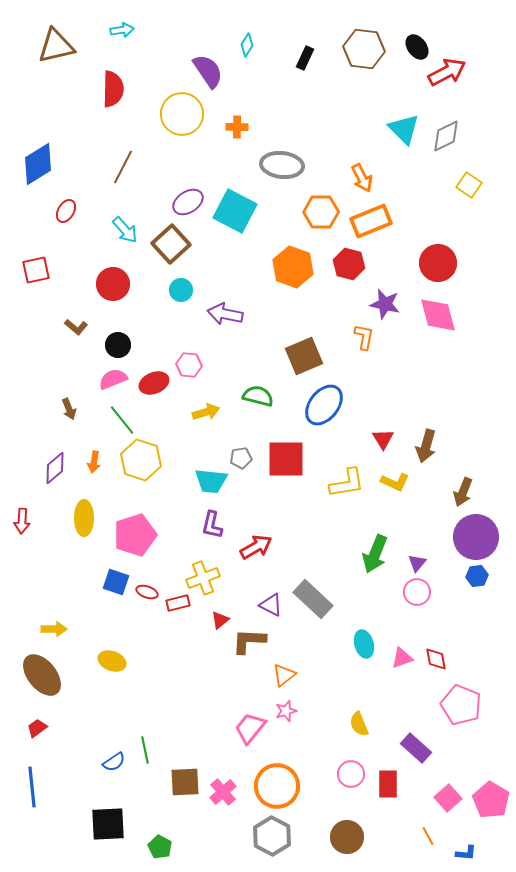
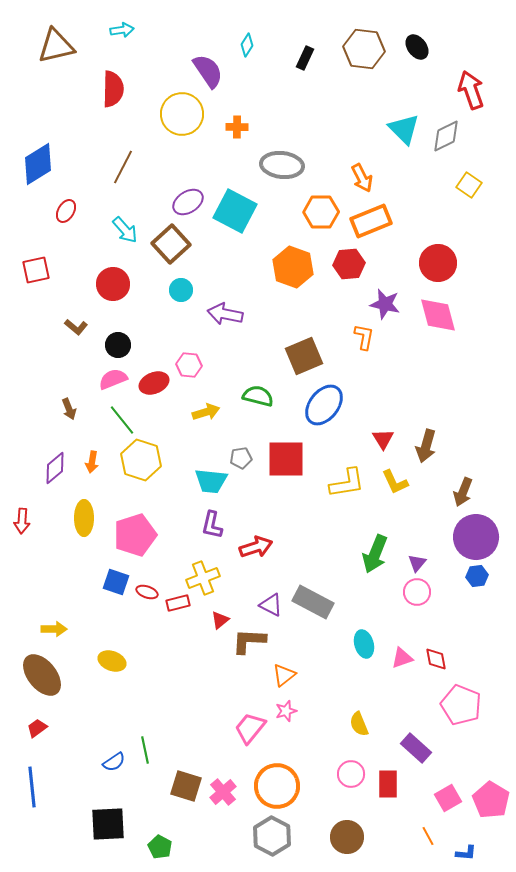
red arrow at (447, 72): moved 24 px right, 18 px down; rotated 81 degrees counterclockwise
red hexagon at (349, 264): rotated 20 degrees counterclockwise
orange arrow at (94, 462): moved 2 px left
yellow L-shape at (395, 482): rotated 40 degrees clockwise
red arrow at (256, 547): rotated 12 degrees clockwise
gray rectangle at (313, 599): moved 3 px down; rotated 15 degrees counterclockwise
brown square at (185, 782): moved 1 px right, 4 px down; rotated 20 degrees clockwise
pink square at (448, 798): rotated 12 degrees clockwise
